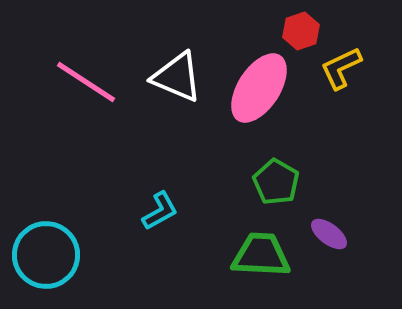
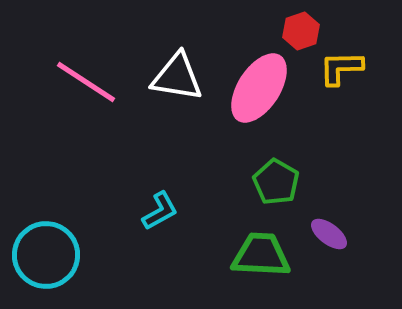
yellow L-shape: rotated 24 degrees clockwise
white triangle: rotated 14 degrees counterclockwise
